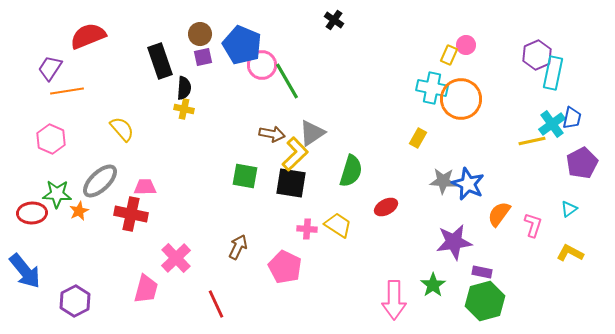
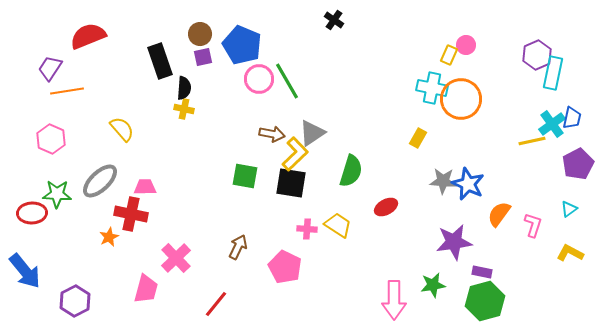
pink circle at (262, 65): moved 3 px left, 14 px down
purple pentagon at (582, 163): moved 4 px left, 1 px down
orange star at (79, 211): moved 30 px right, 26 px down
green star at (433, 285): rotated 25 degrees clockwise
red line at (216, 304): rotated 64 degrees clockwise
